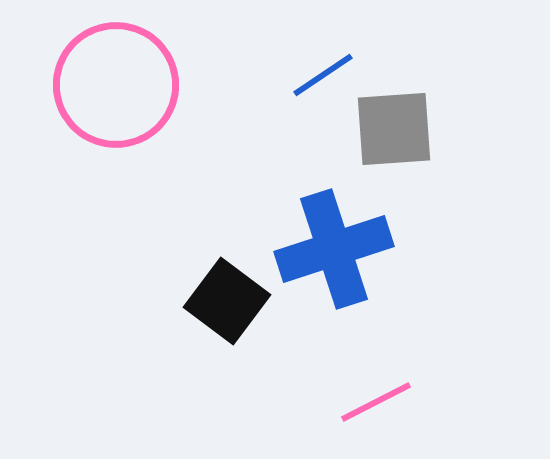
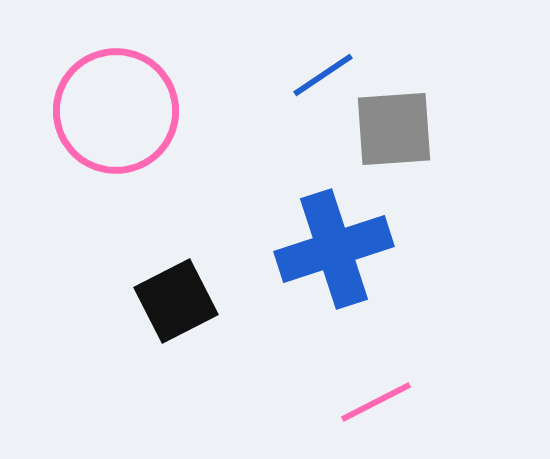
pink circle: moved 26 px down
black square: moved 51 px left; rotated 26 degrees clockwise
